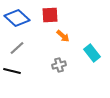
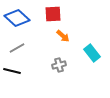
red square: moved 3 px right, 1 px up
gray line: rotated 14 degrees clockwise
